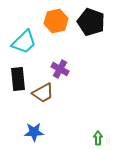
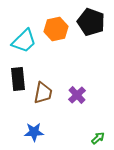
orange hexagon: moved 8 px down
cyan trapezoid: moved 1 px up
purple cross: moved 17 px right, 26 px down; rotated 18 degrees clockwise
brown trapezoid: rotated 50 degrees counterclockwise
green arrow: rotated 48 degrees clockwise
